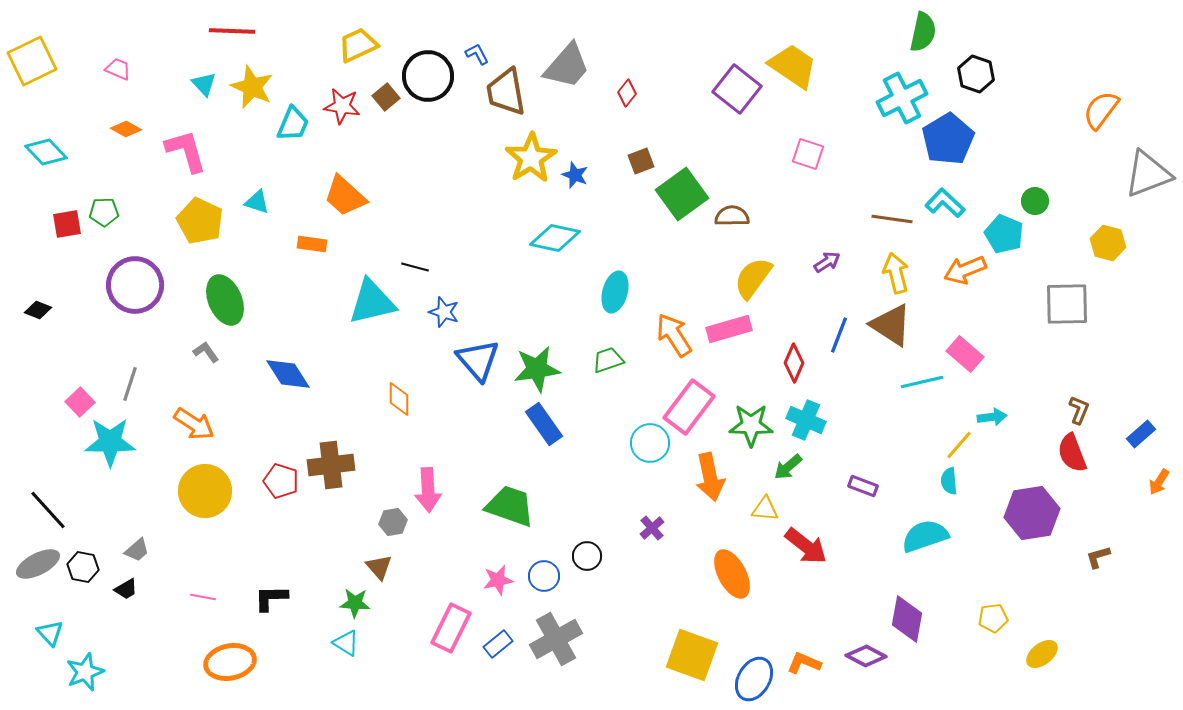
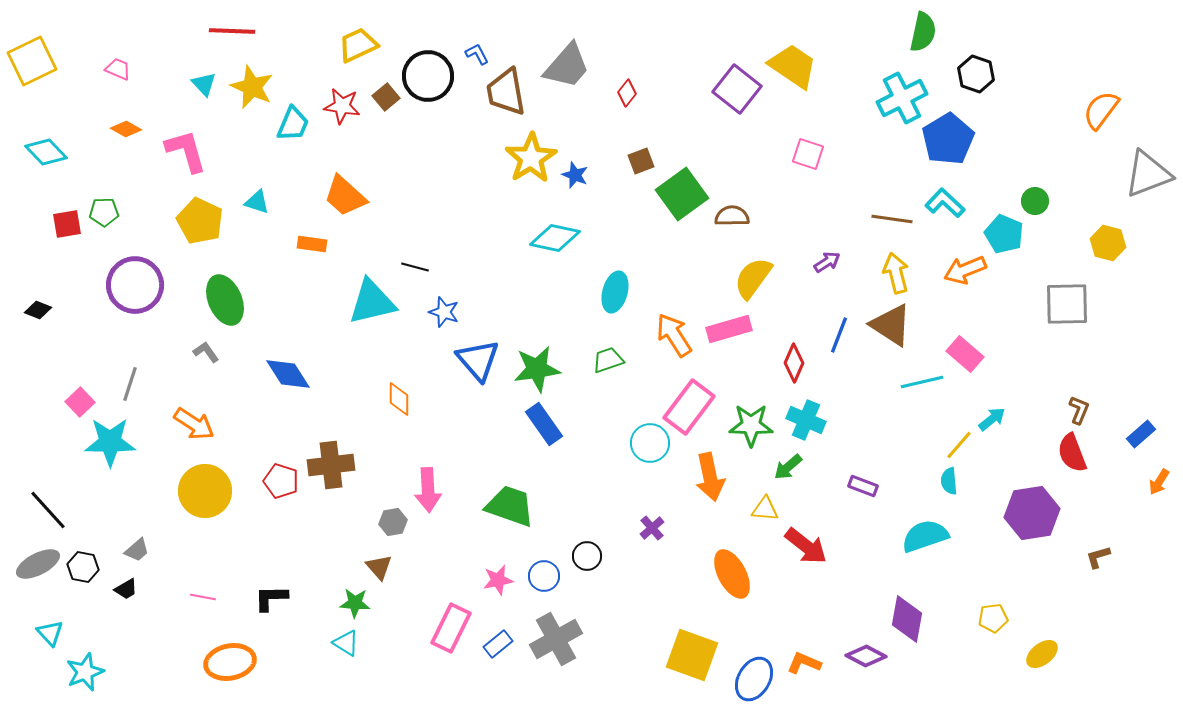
cyan arrow at (992, 417): moved 2 px down; rotated 32 degrees counterclockwise
